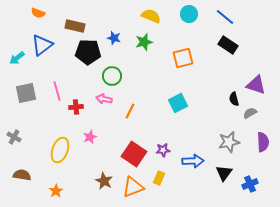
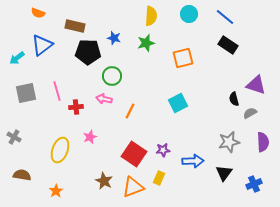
yellow semicircle: rotated 72 degrees clockwise
green star: moved 2 px right, 1 px down
blue cross: moved 4 px right
